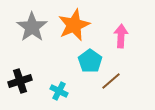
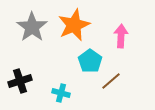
cyan cross: moved 2 px right, 2 px down; rotated 12 degrees counterclockwise
